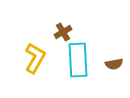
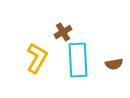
yellow L-shape: moved 2 px right
